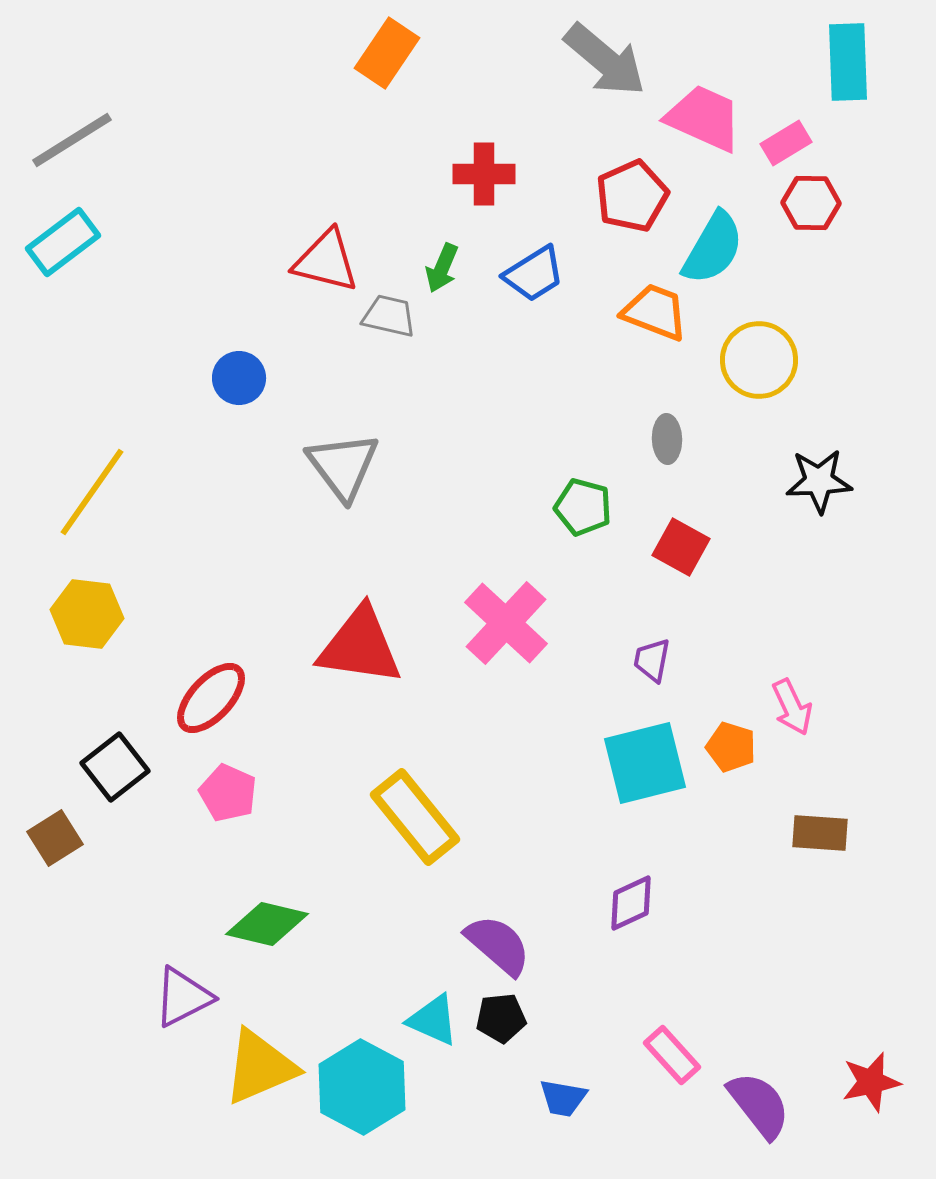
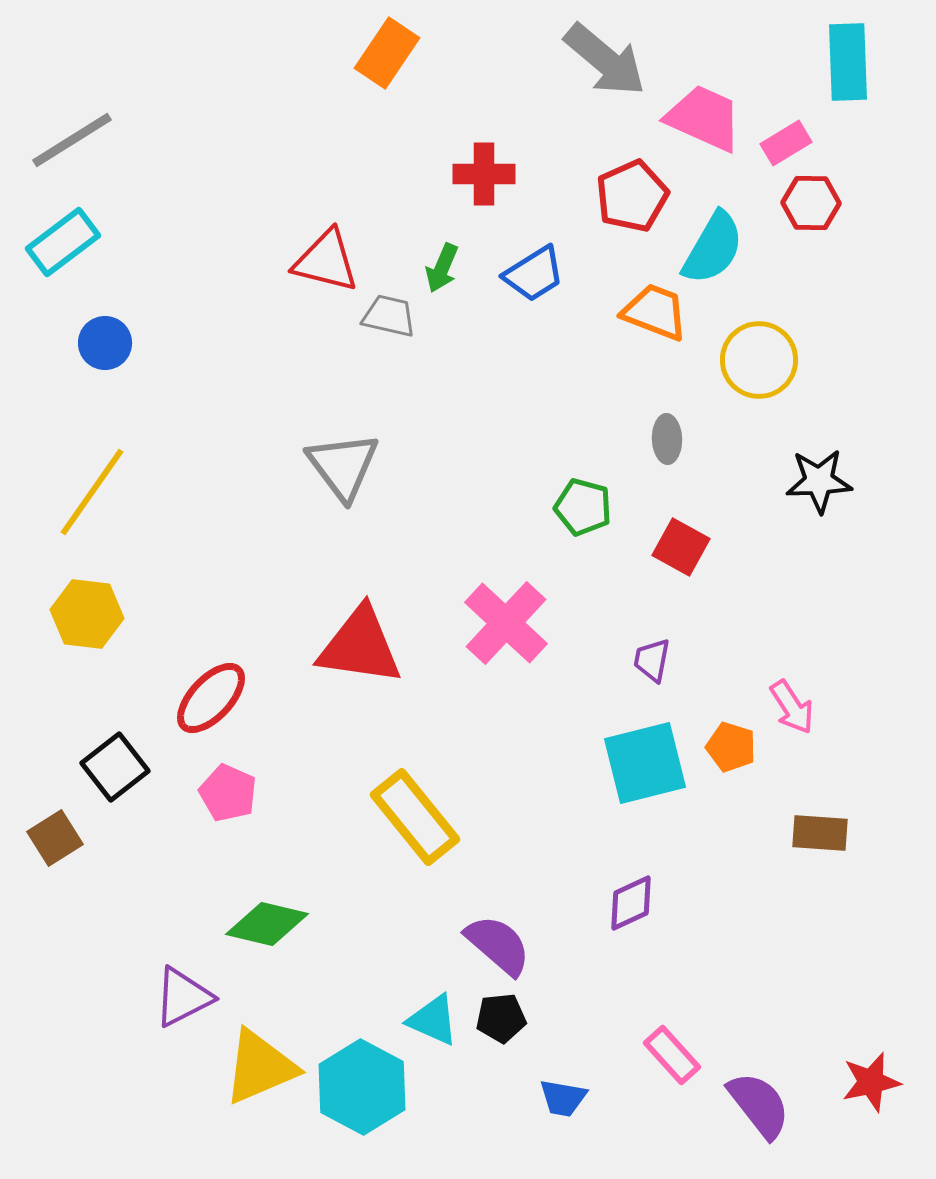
blue circle at (239, 378): moved 134 px left, 35 px up
pink arrow at (792, 707): rotated 8 degrees counterclockwise
